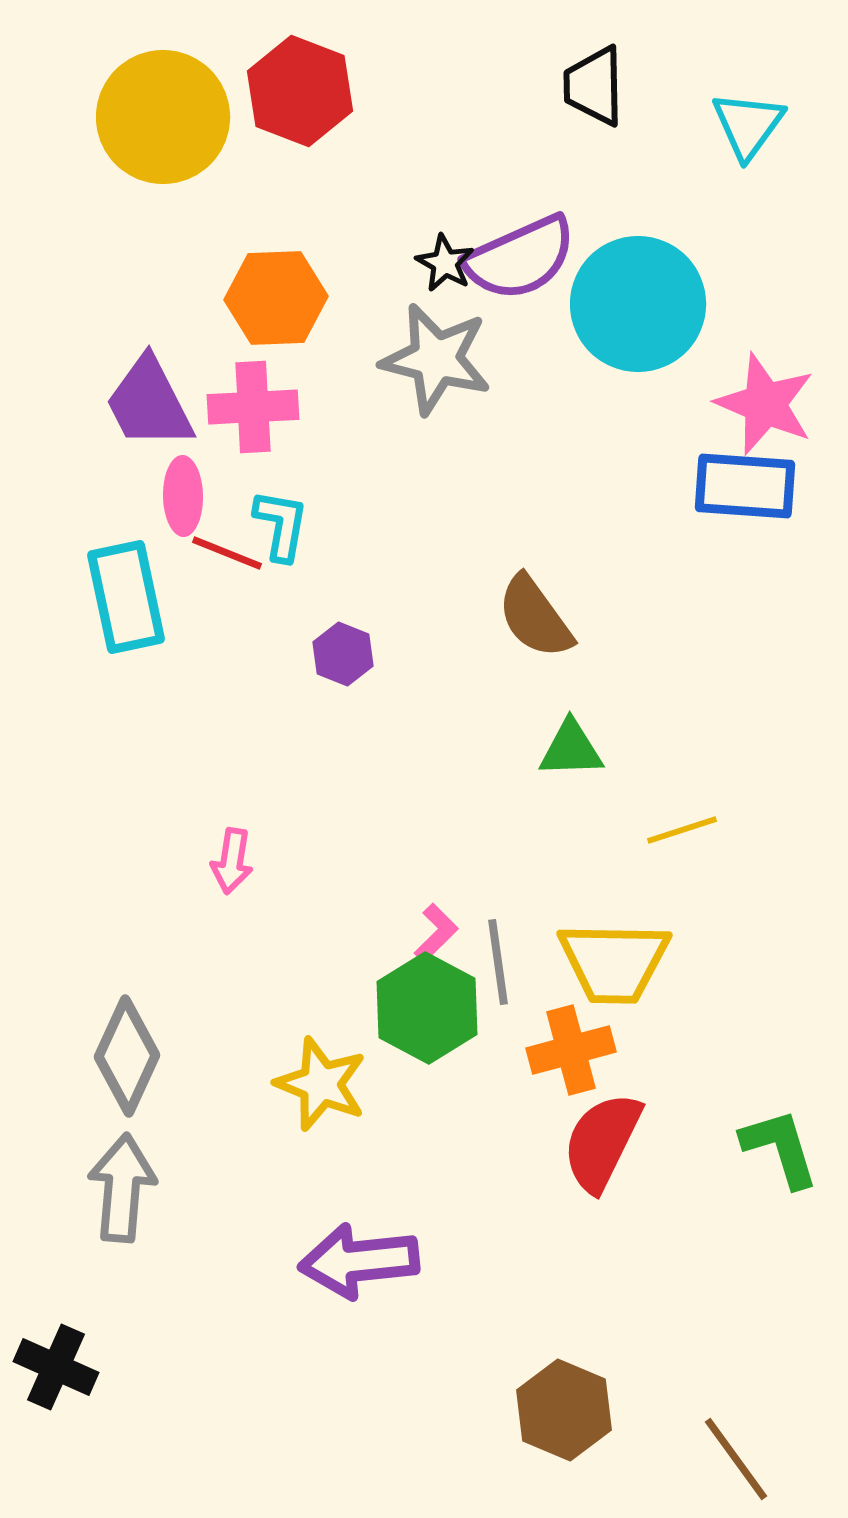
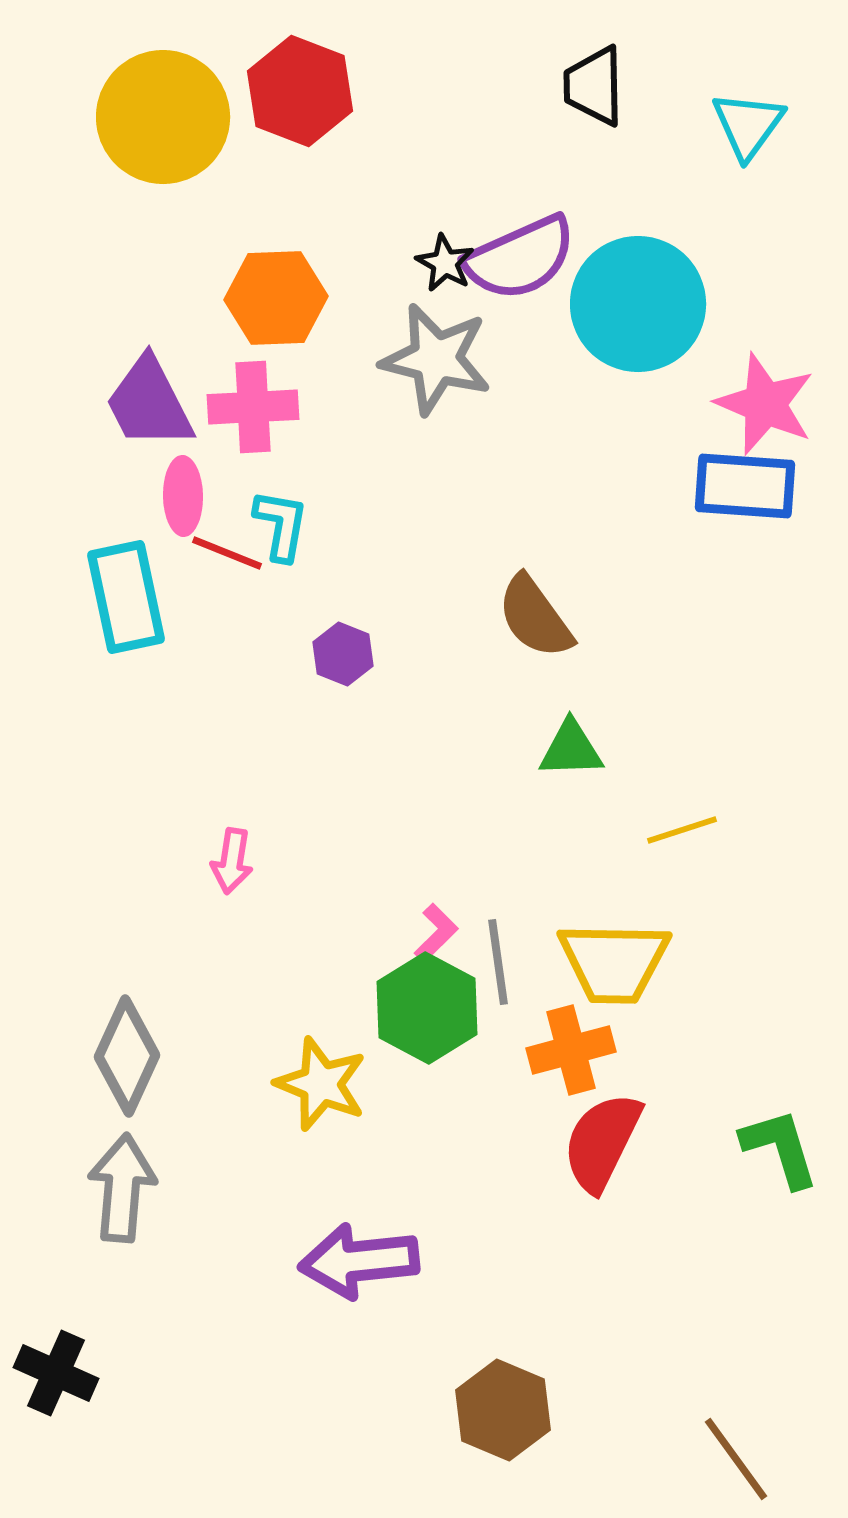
black cross: moved 6 px down
brown hexagon: moved 61 px left
